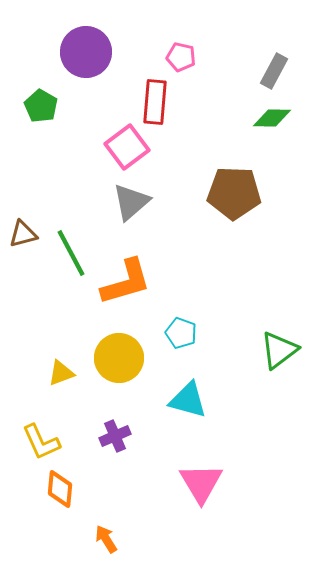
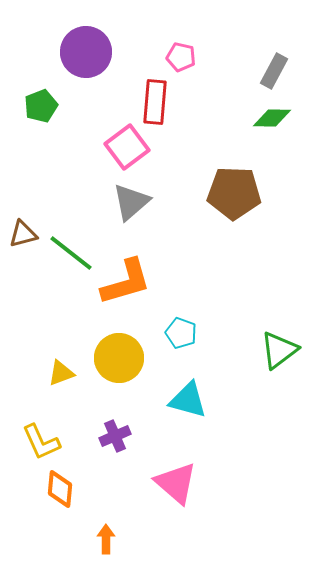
green pentagon: rotated 20 degrees clockwise
green line: rotated 24 degrees counterclockwise
pink triangle: moved 25 px left; rotated 18 degrees counterclockwise
orange arrow: rotated 32 degrees clockwise
